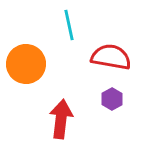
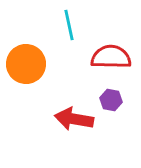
red semicircle: rotated 9 degrees counterclockwise
purple hexagon: moved 1 px left, 1 px down; rotated 20 degrees counterclockwise
red arrow: moved 13 px right; rotated 87 degrees counterclockwise
